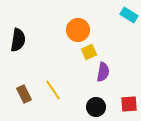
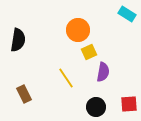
cyan rectangle: moved 2 px left, 1 px up
yellow line: moved 13 px right, 12 px up
